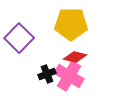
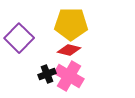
red diamond: moved 6 px left, 7 px up
